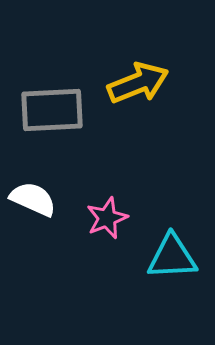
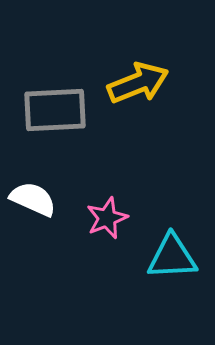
gray rectangle: moved 3 px right
